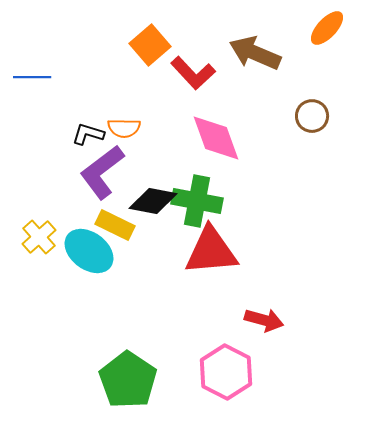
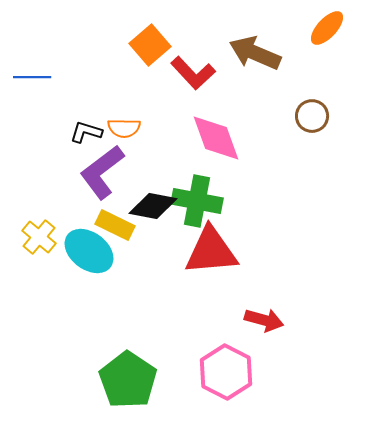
black L-shape: moved 2 px left, 2 px up
black diamond: moved 5 px down
yellow cross: rotated 8 degrees counterclockwise
